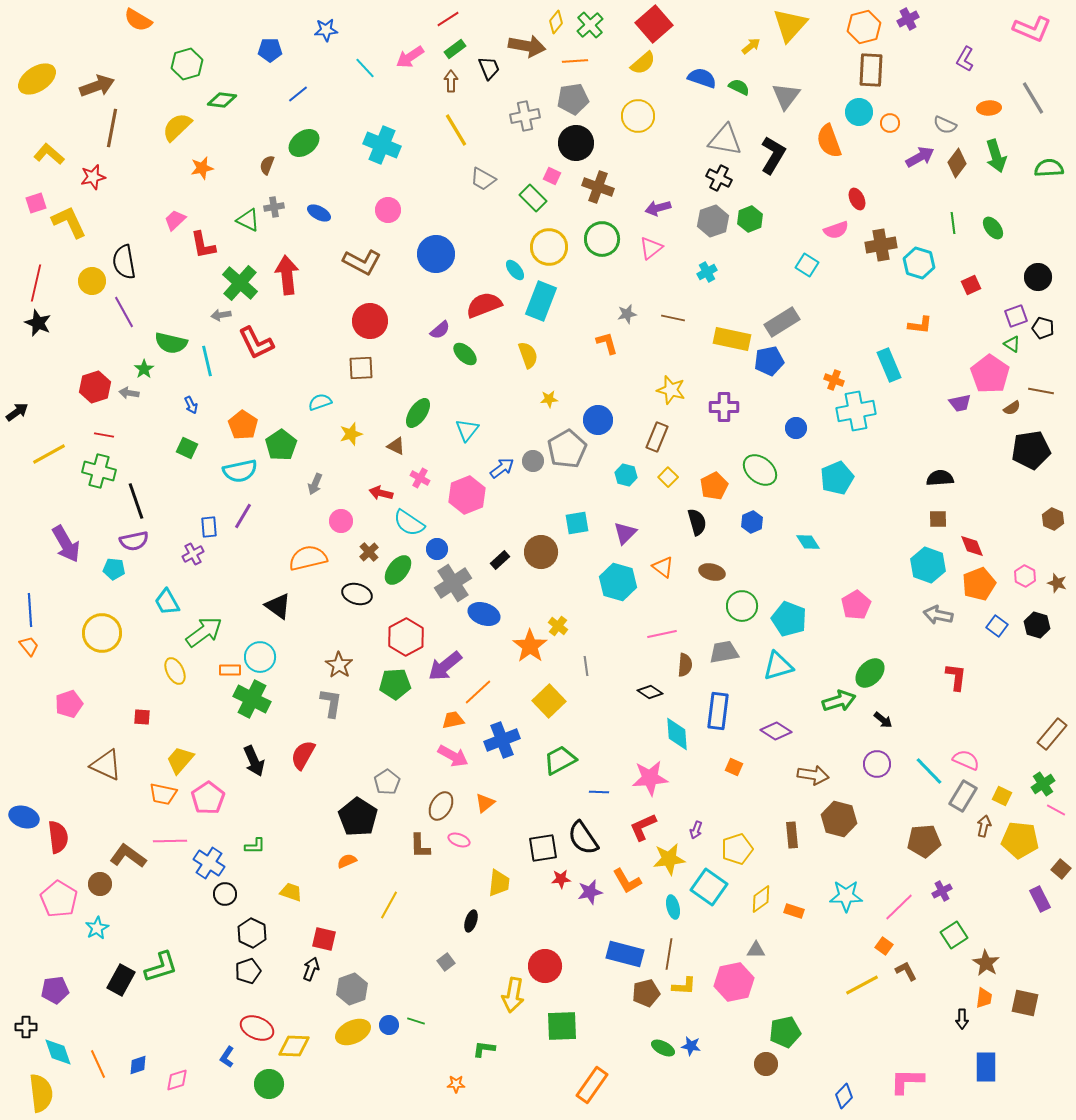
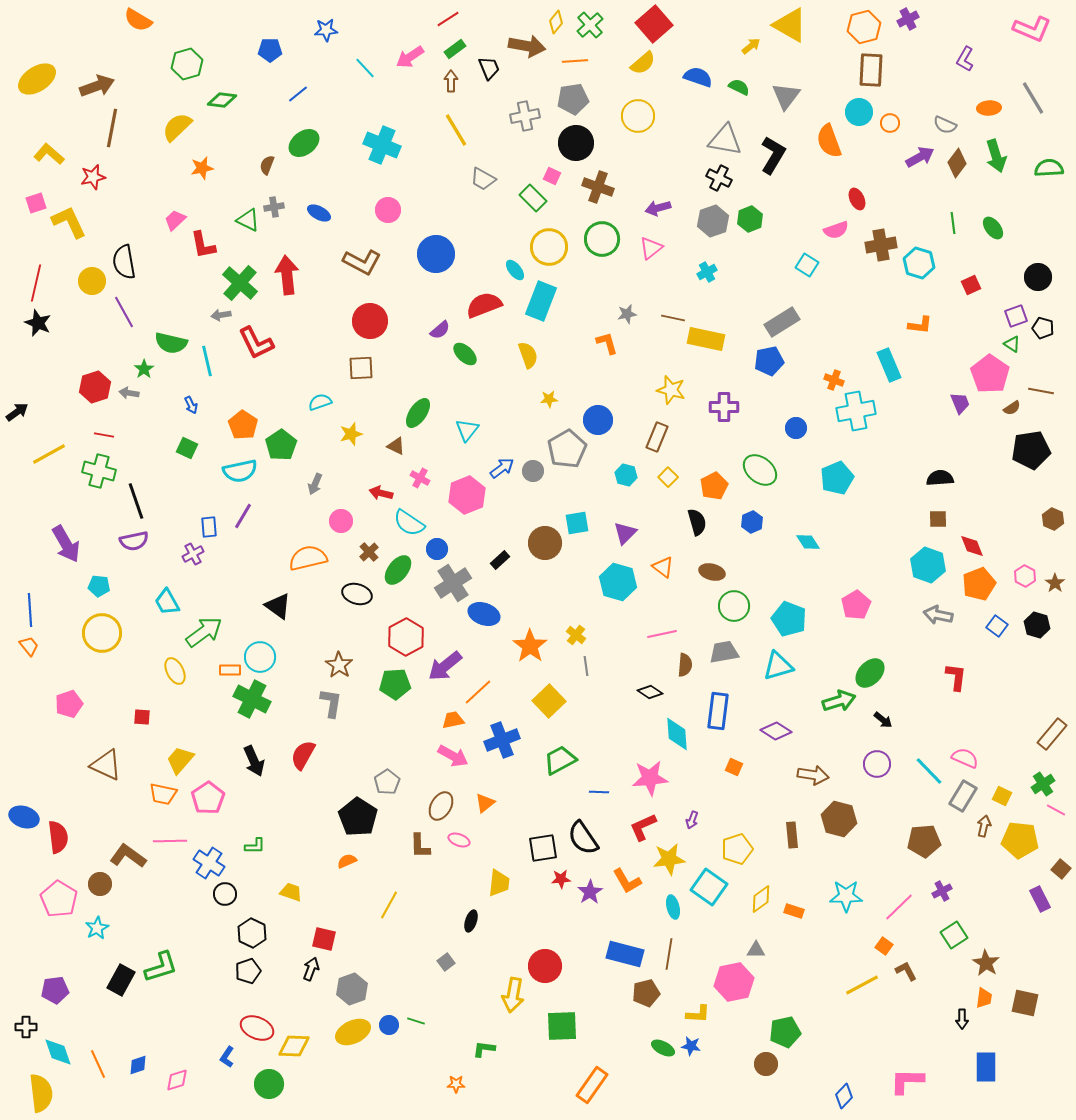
yellow triangle at (790, 25): rotated 42 degrees counterclockwise
blue semicircle at (702, 78): moved 4 px left, 1 px up
yellow rectangle at (732, 339): moved 26 px left
purple trapezoid at (960, 403): rotated 100 degrees counterclockwise
gray circle at (533, 461): moved 10 px down
brown circle at (541, 552): moved 4 px right, 9 px up
cyan pentagon at (114, 569): moved 15 px left, 17 px down
brown star at (1057, 583): moved 2 px left; rotated 18 degrees clockwise
green circle at (742, 606): moved 8 px left
yellow cross at (558, 626): moved 18 px right, 9 px down
pink semicircle at (966, 760): moved 1 px left, 2 px up
purple arrow at (696, 830): moved 4 px left, 10 px up
purple star at (590, 892): rotated 20 degrees counterclockwise
yellow L-shape at (684, 986): moved 14 px right, 28 px down
